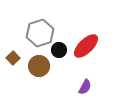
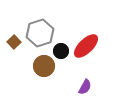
black circle: moved 2 px right, 1 px down
brown square: moved 1 px right, 16 px up
brown circle: moved 5 px right
